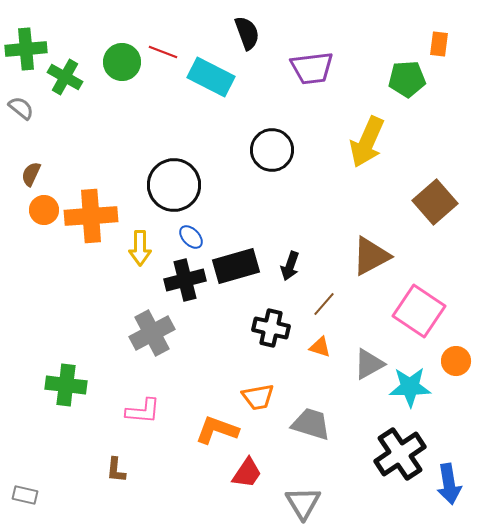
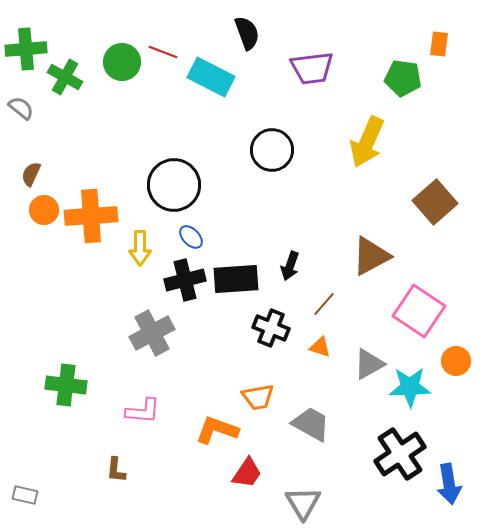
green pentagon at (407, 79): moved 4 px left, 1 px up; rotated 12 degrees clockwise
black rectangle at (236, 266): moved 13 px down; rotated 12 degrees clockwise
black cross at (271, 328): rotated 9 degrees clockwise
gray trapezoid at (311, 424): rotated 12 degrees clockwise
